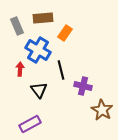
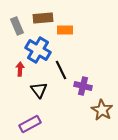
orange rectangle: moved 3 px up; rotated 56 degrees clockwise
black line: rotated 12 degrees counterclockwise
